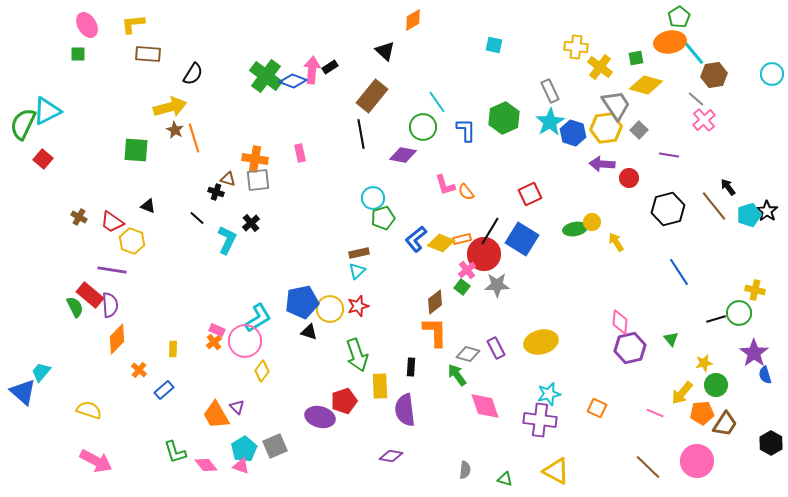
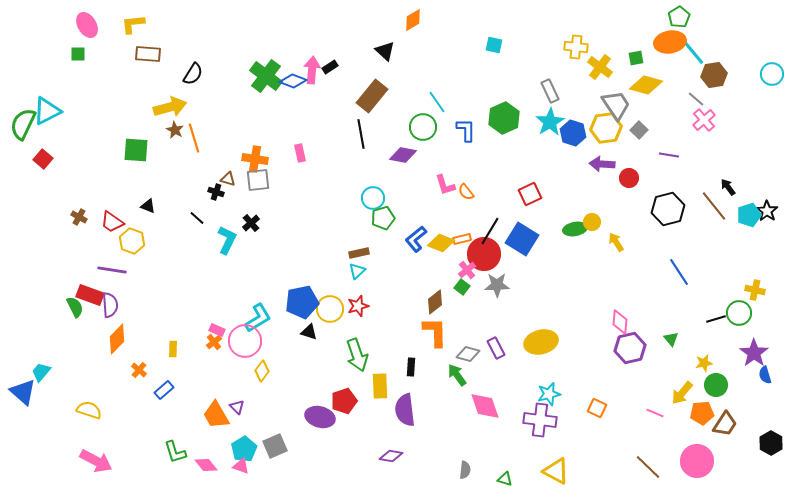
red rectangle at (90, 295): rotated 20 degrees counterclockwise
